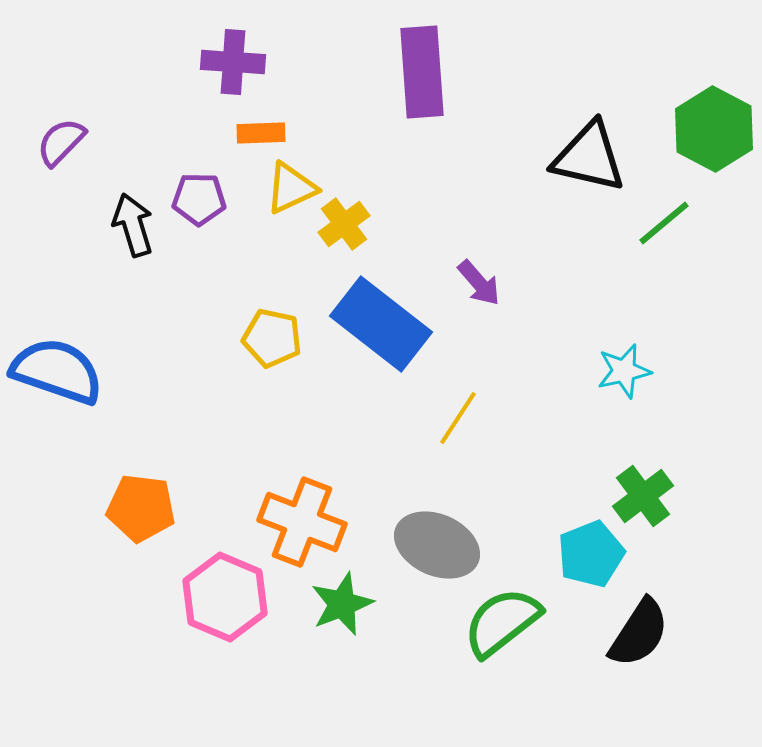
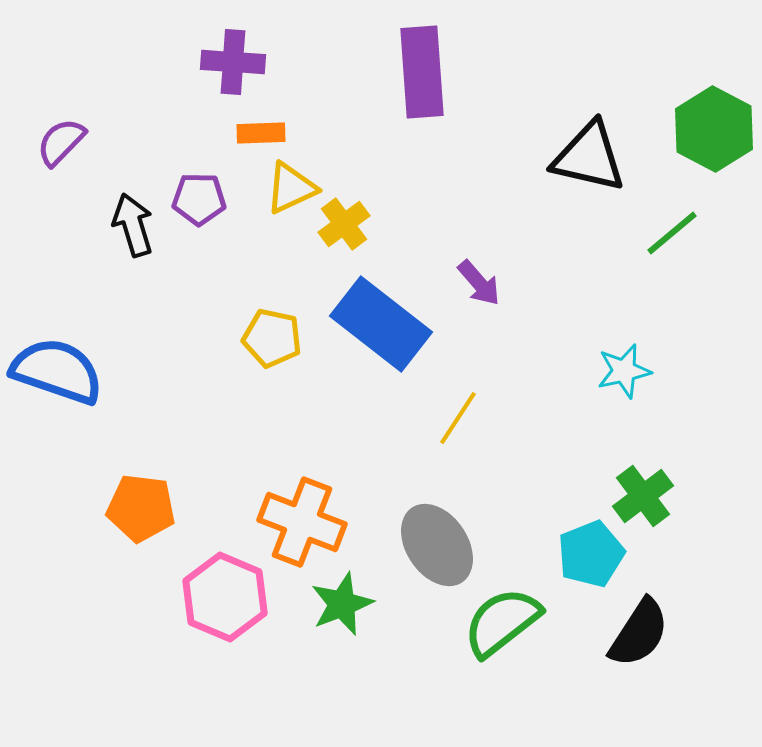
green line: moved 8 px right, 10 px down
gray ellipse: rotated 32 degrees clockwise
